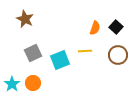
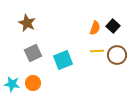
brown star: moved 2 px right, 4 px down
black square: moved 3 px left, 1 px up
yellow line: moved 12 px right
brown circle: moved 1 px left
cyan square: moved 3 px right
cyan star: rotated 28 degrees counterclockwise
